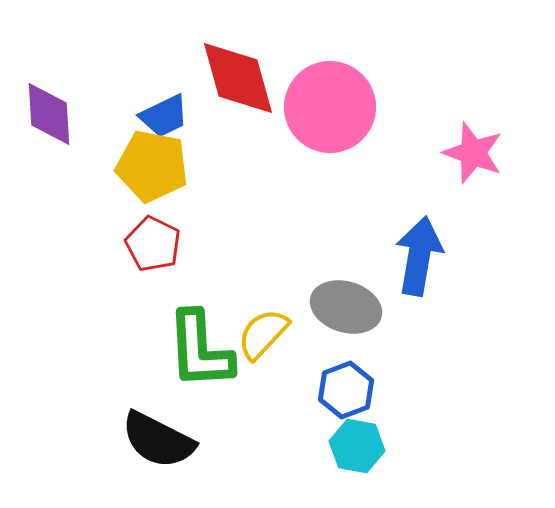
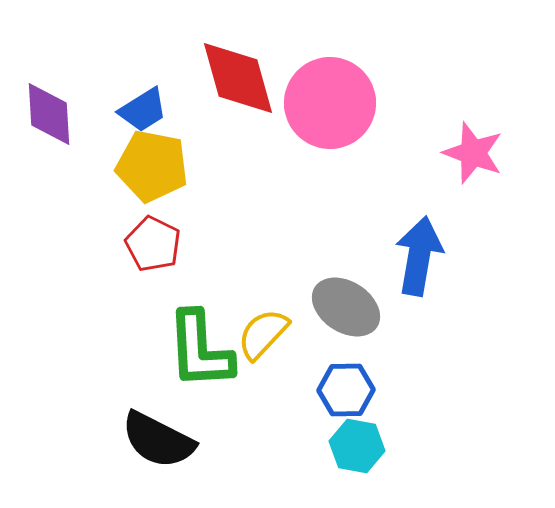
pink circle: moved 4 px up
blue trapezoid: moved 21 px left, 6 px up; rotated 6 degrees counterclockwise
gray ellipse: rotated 16 degrees clockwise
blue hexagon: rotated 20 degrees clockwise
